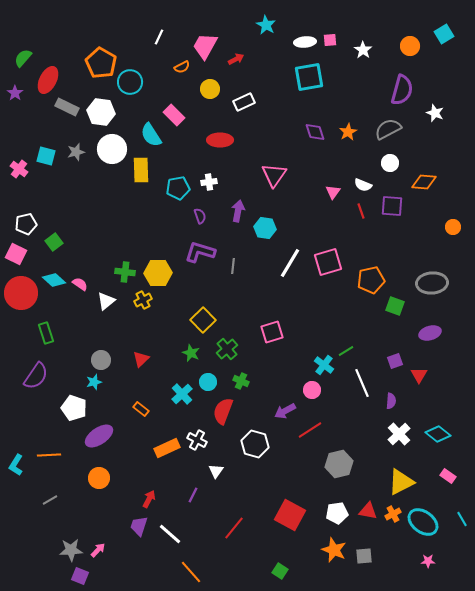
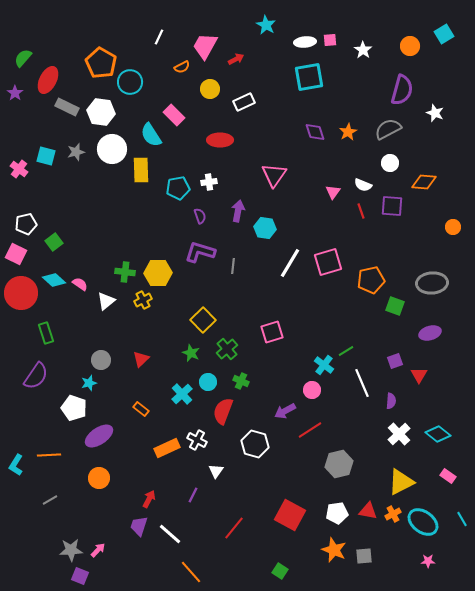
cyan star at (94, 382): moved 5 px left, 1 px down
